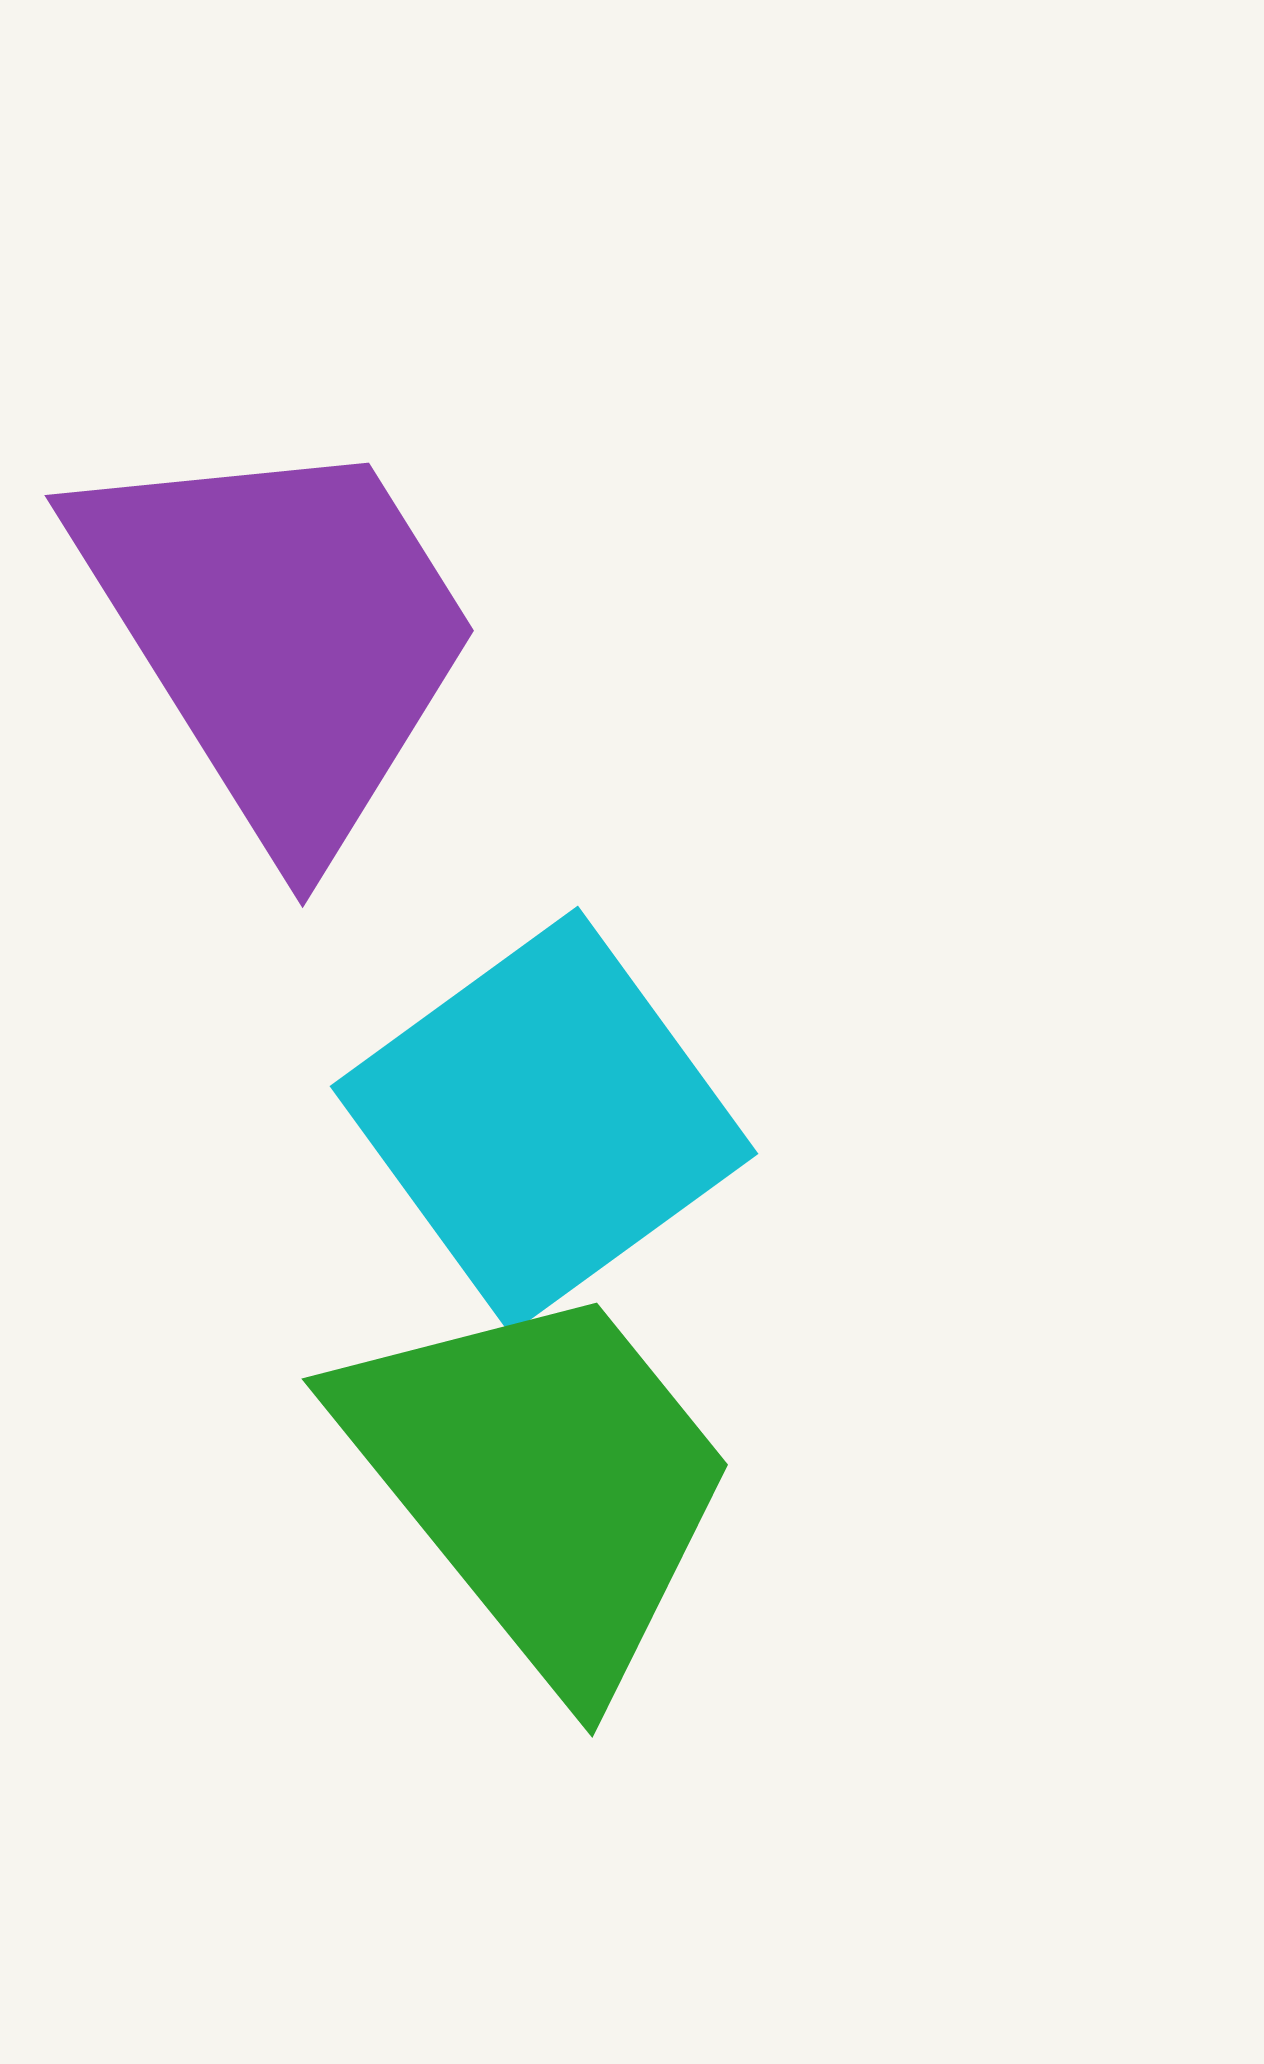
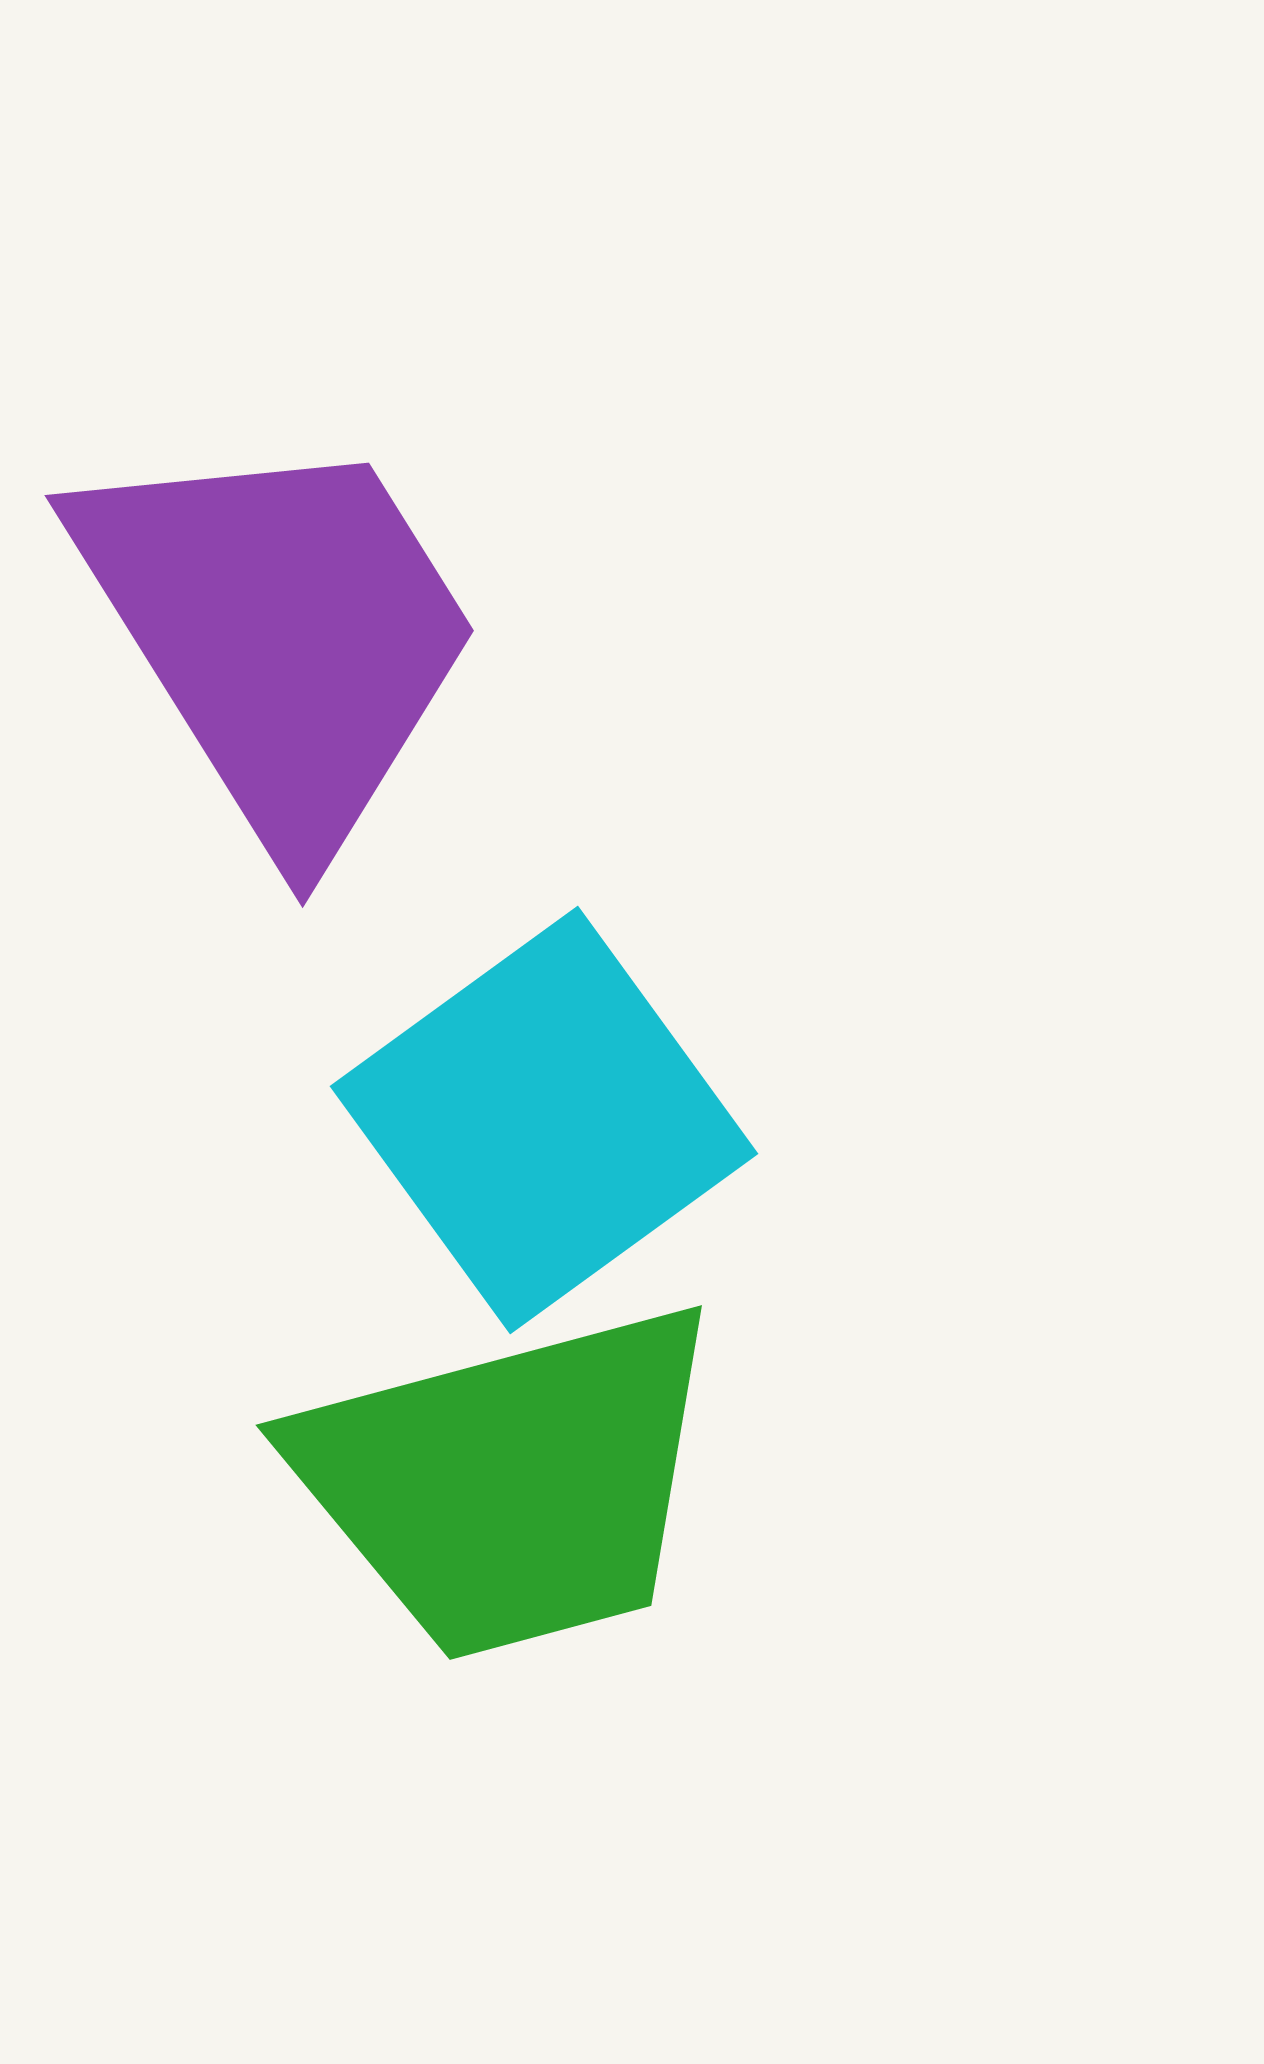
green trapezoid: moved 31 px left; rotated 114 degrees clockwise
